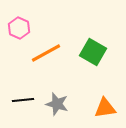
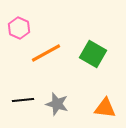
green square: moved 2 px down
orange triangle: rotated 15 degrees clockwise
